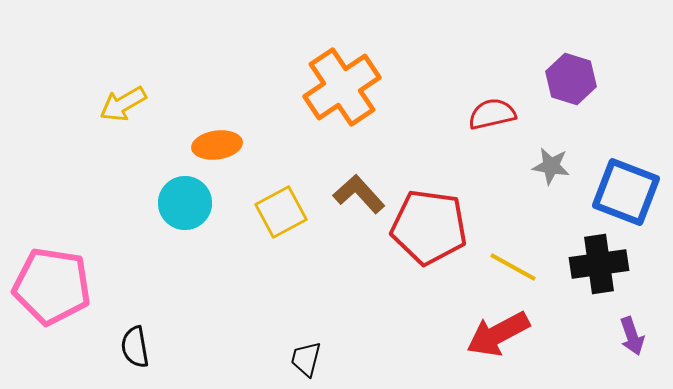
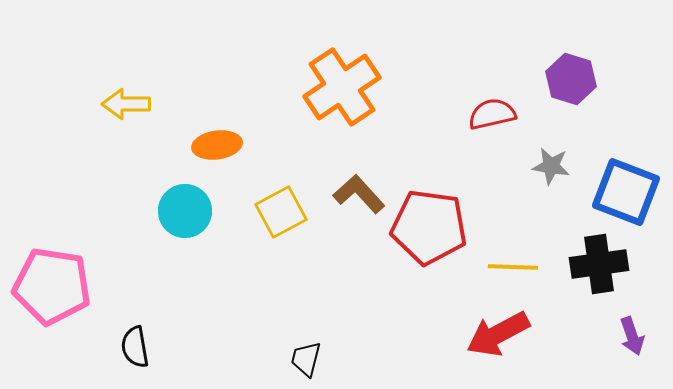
yellow arrow: moved 3 px right; rotated 30 degrees clockwise
cyan circle: moved 8 px down
yellow line: rotated 27 degrees counterclockwise
